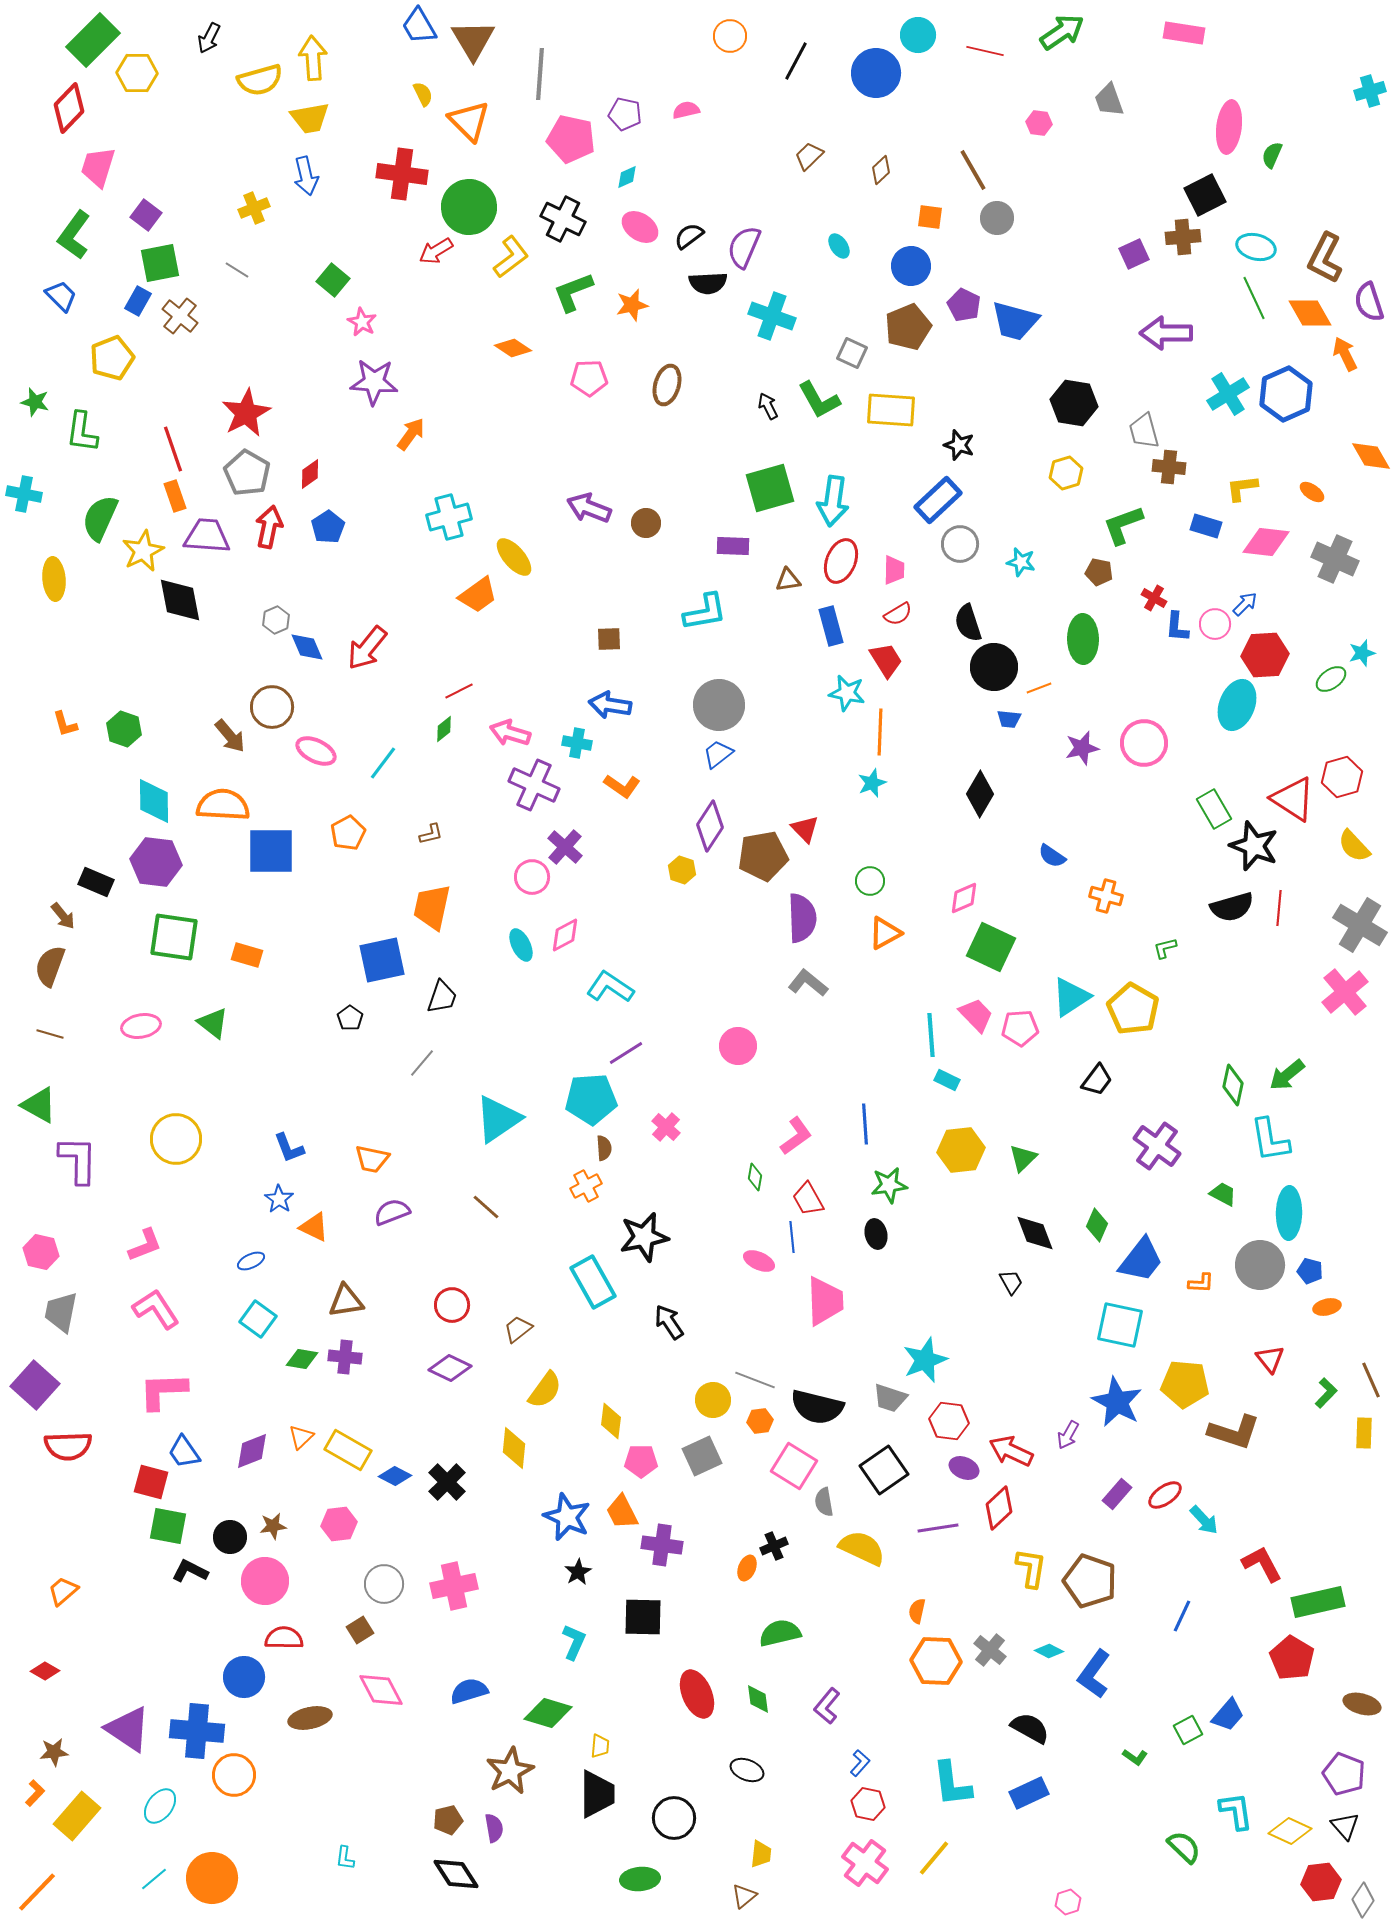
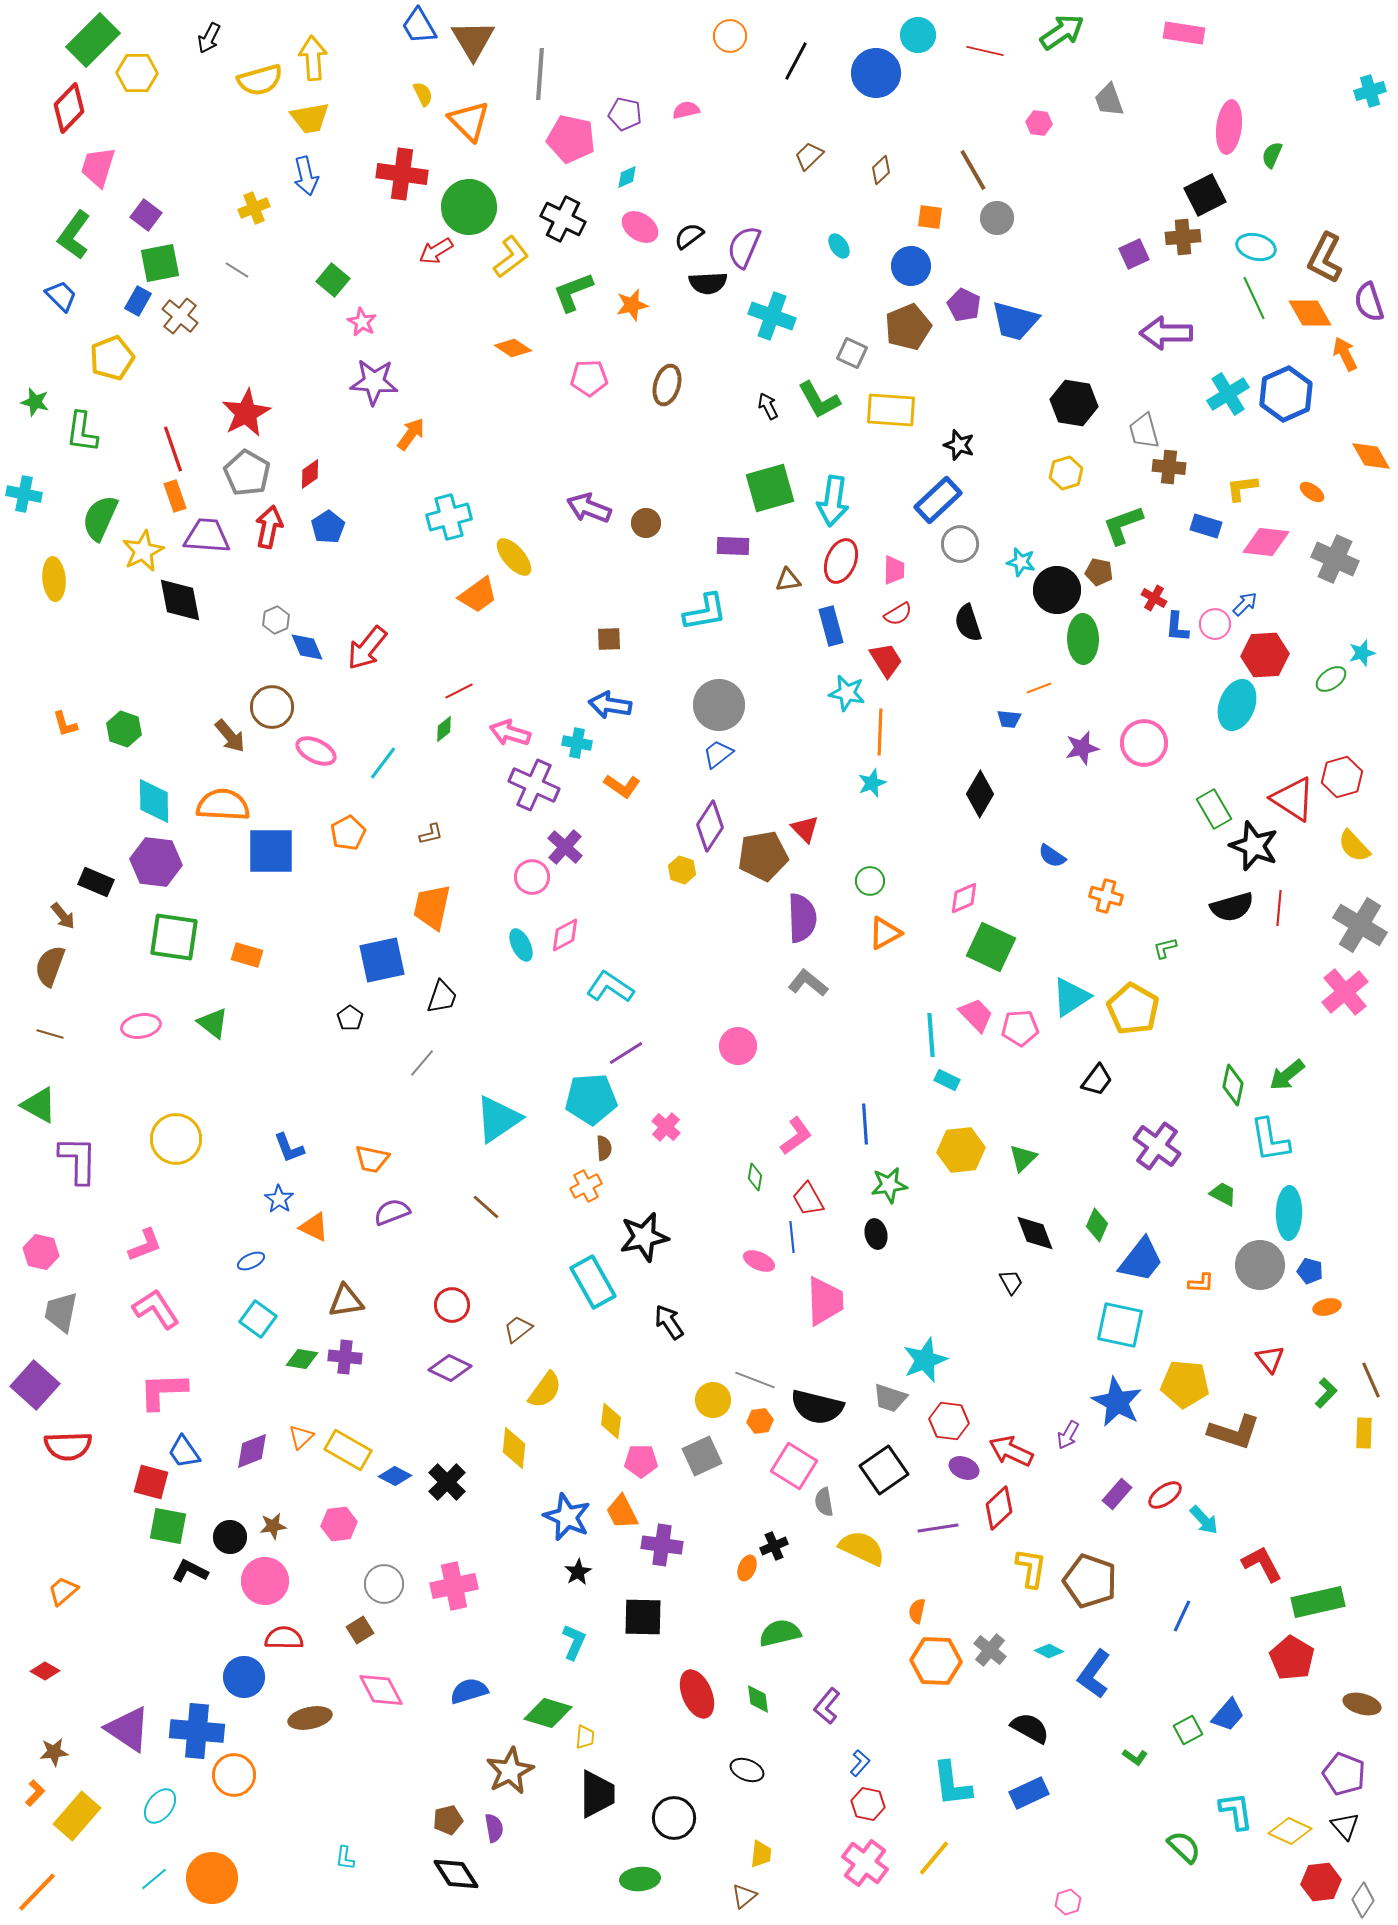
black circle at (994, 667): moved 63 px right, 77 px up
yellow trapezoid at (600, 1746): moved 15 px left, 9 px up
